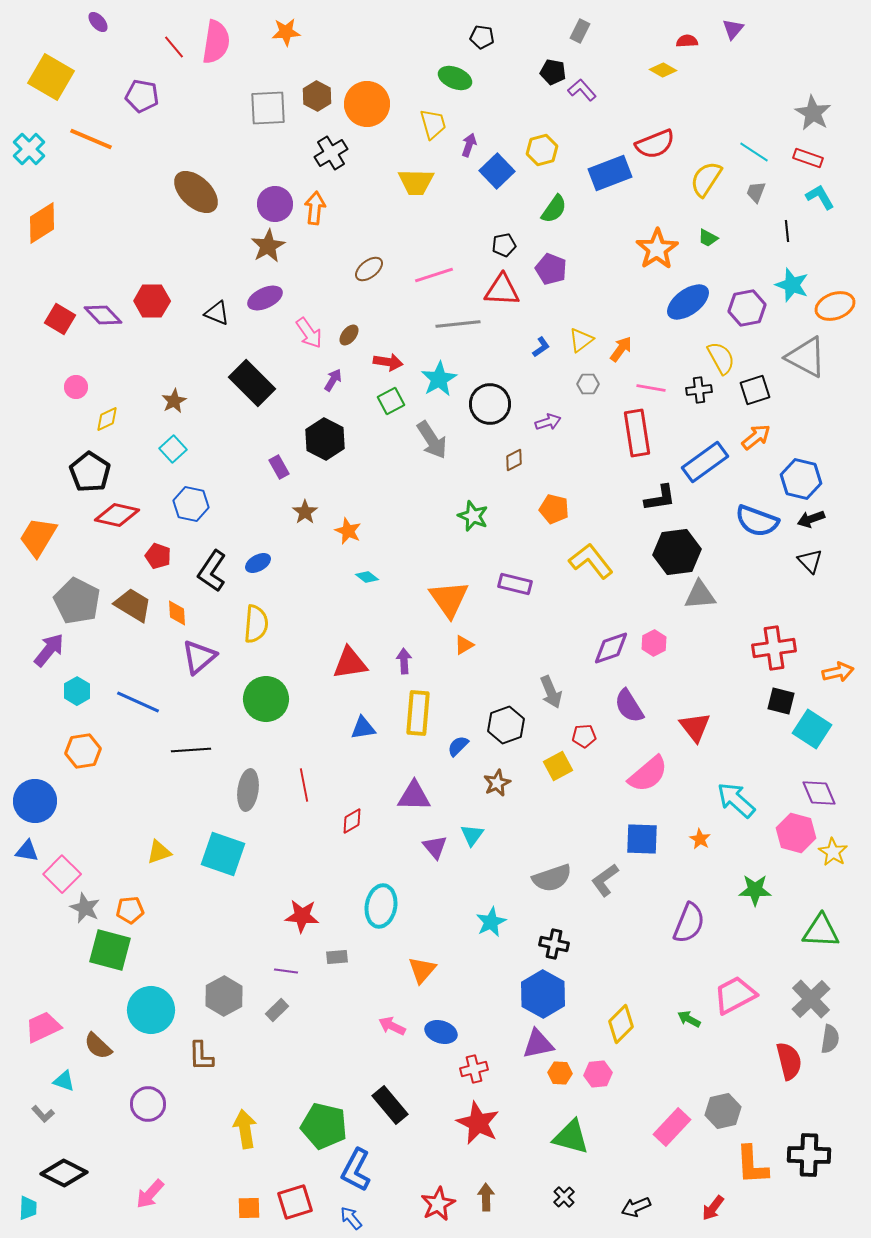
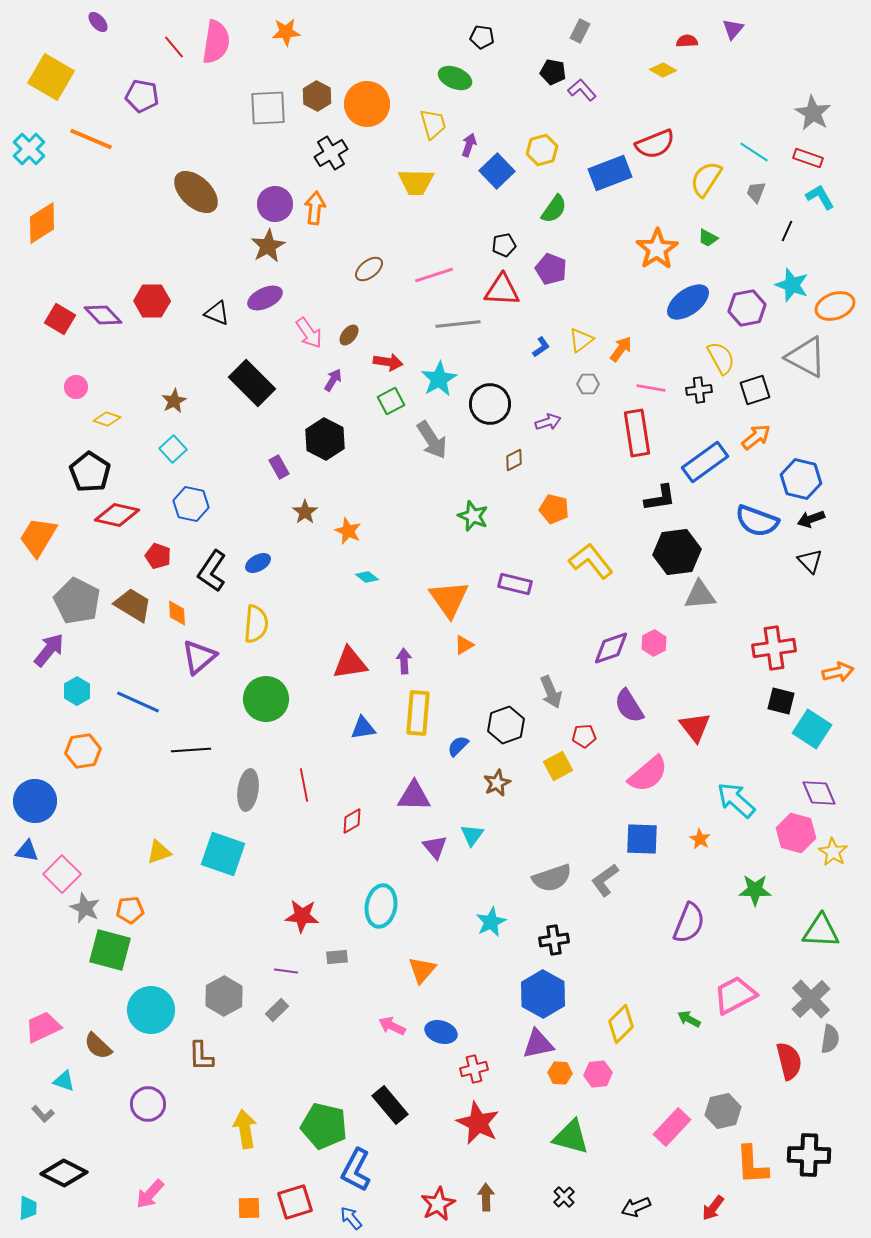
black line at (787, 231): rotated 30 degrees clockwise
yellow diamond at (107, 419): rotated 44 degrees clockwise
black cross at (554, 944): moved 4 px up; rotated 20 degrees counterclockwise
